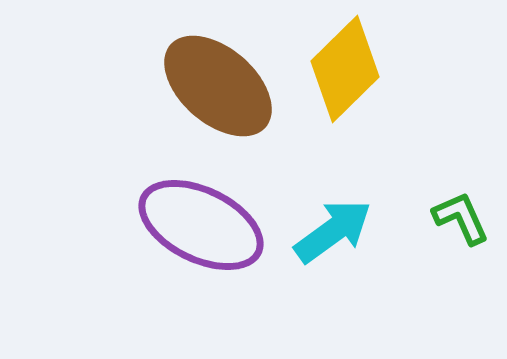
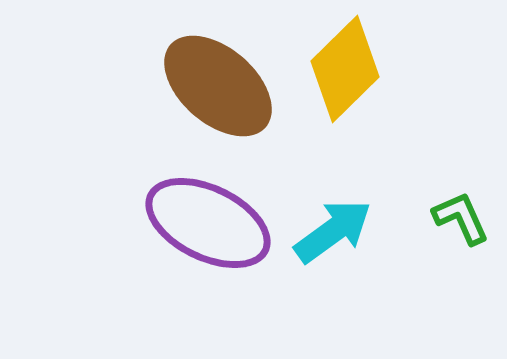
purple ellipse: moved 7 px right, 2 px up
